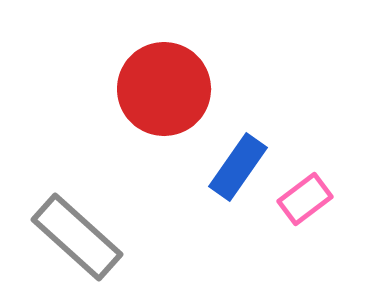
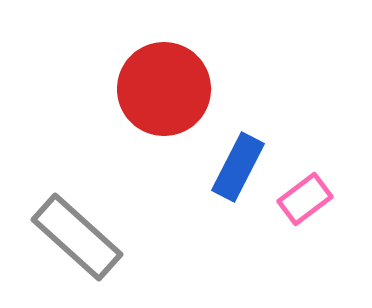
blue rectangle: rotated 8 degrees counterclockwise
